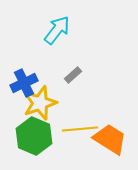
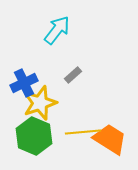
yellow line: moved 3 px right, 3 px down
